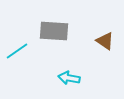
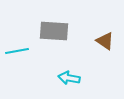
cyan line: rotated 25 degrees clockwise
